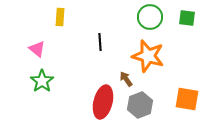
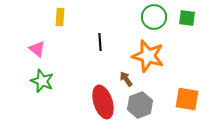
green circle: moved 4 px right
green star: rotated 15 degrees counterclockwise
red ellipse: rotated 32 degrees counterclockwise
